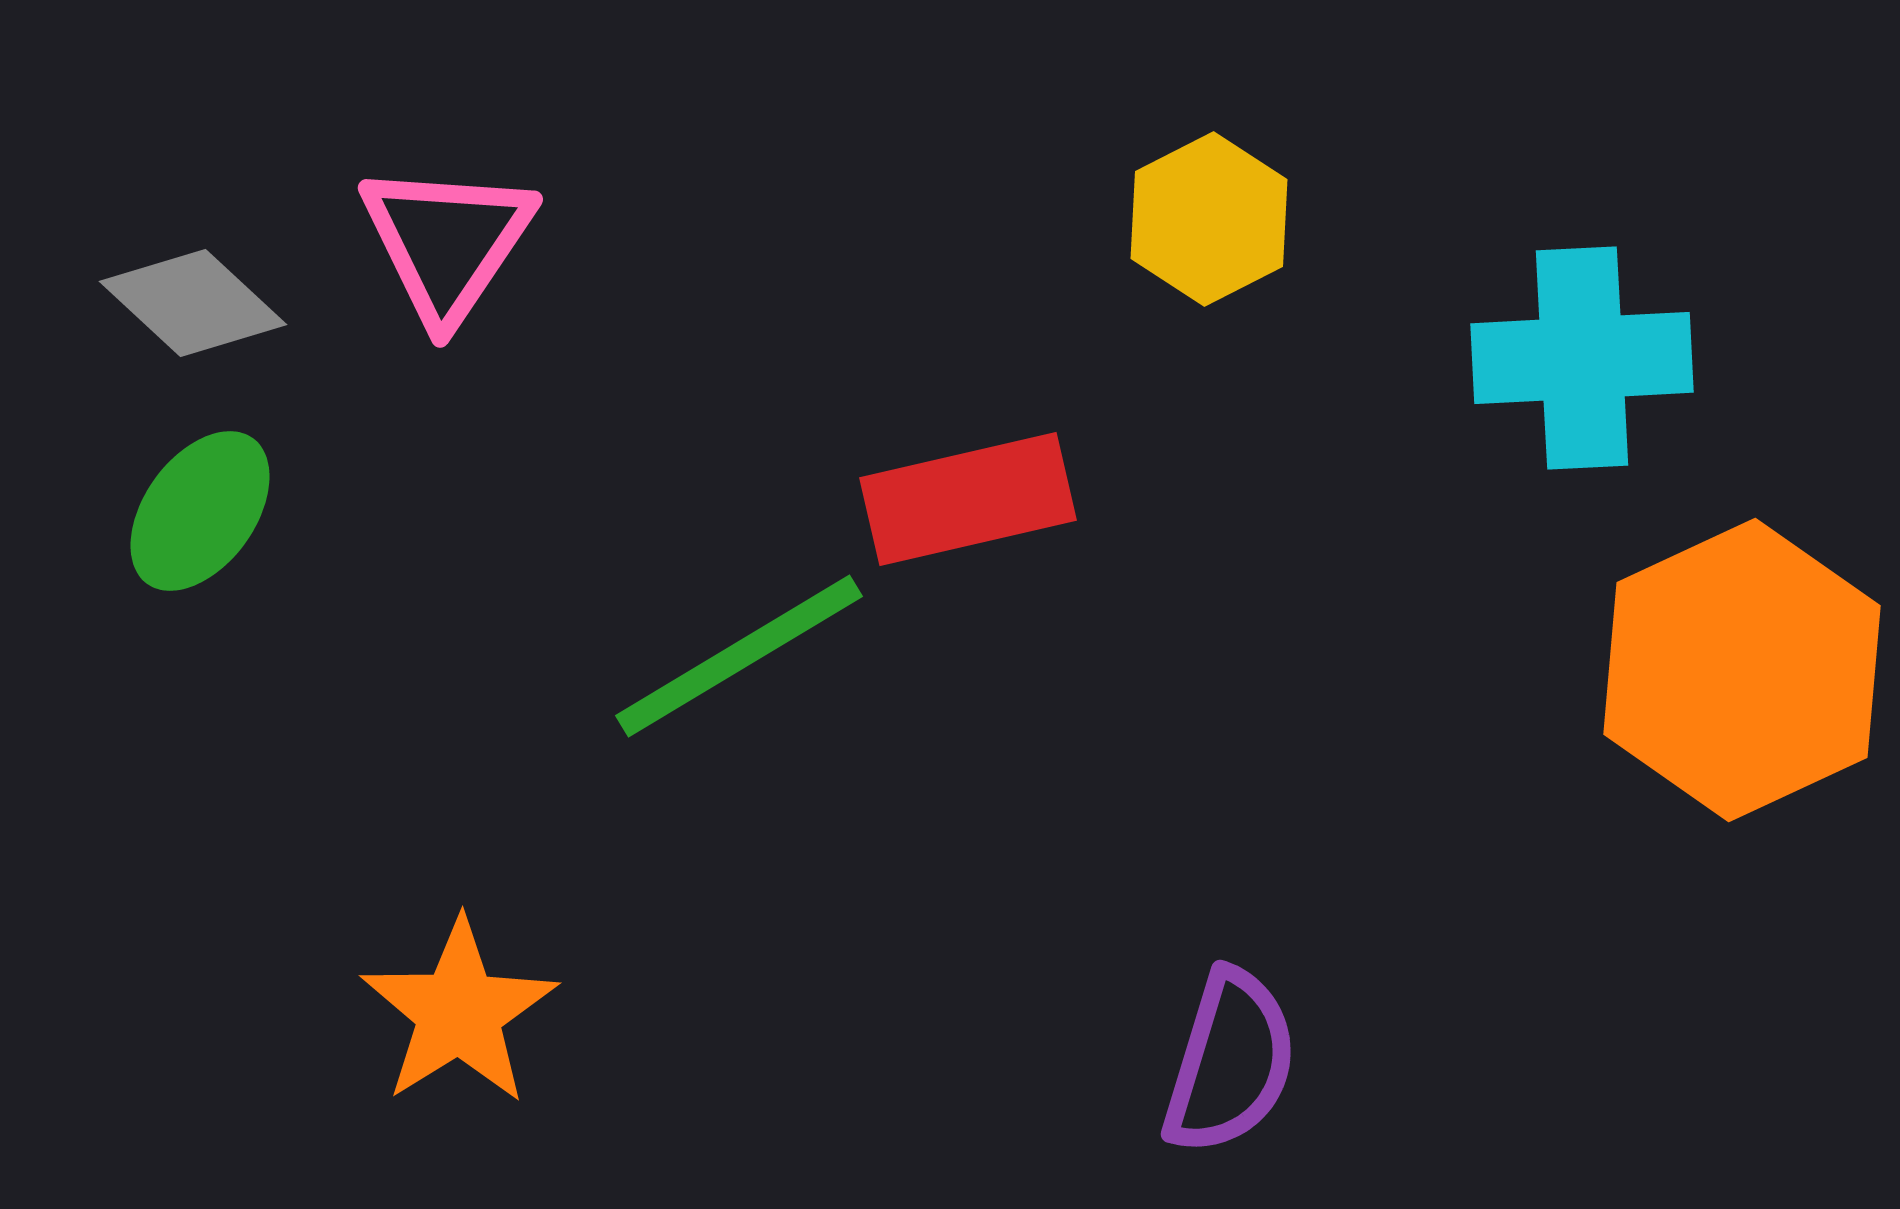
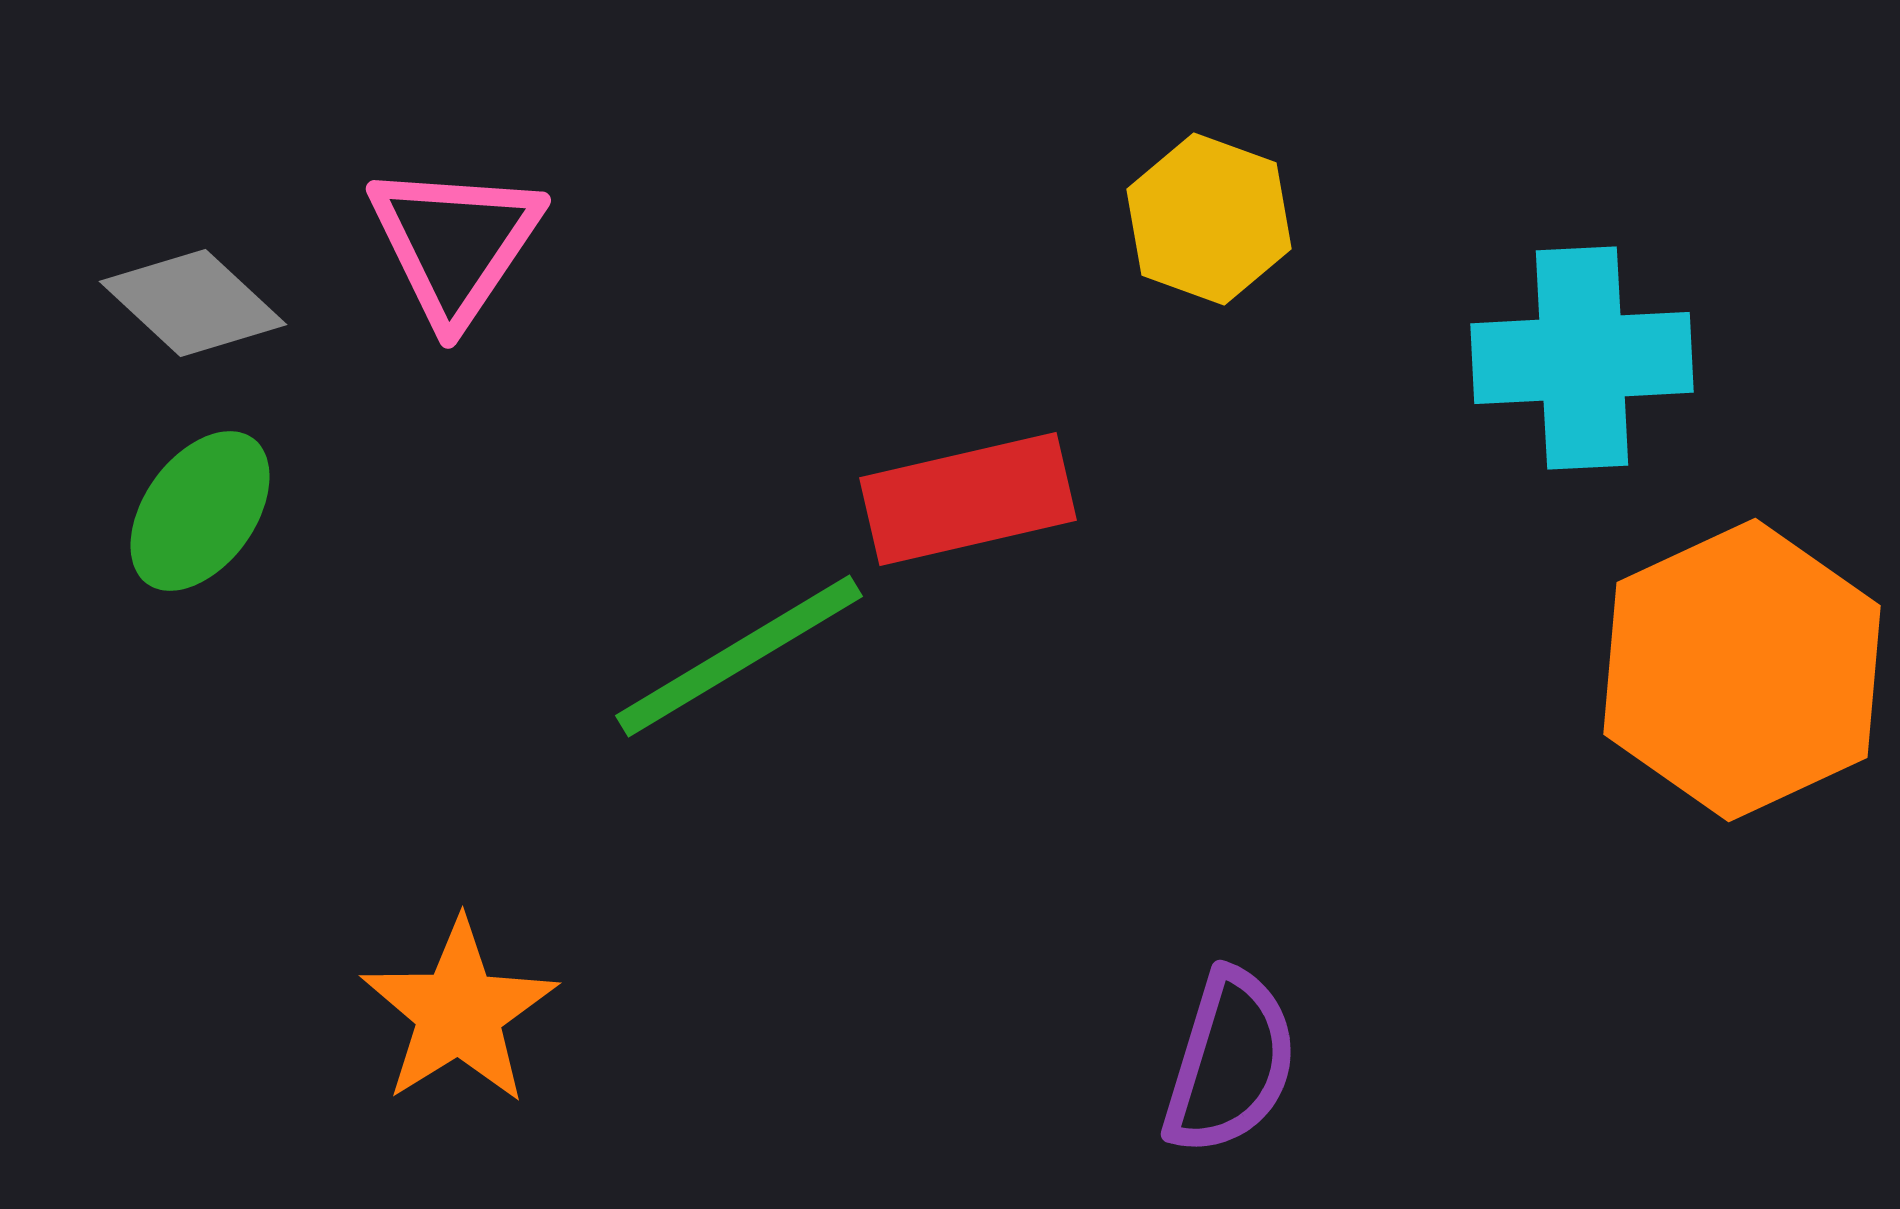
yellow hexagon: rotated 13 degrees counterclockwise
pink triangle: moved 8 px right, 1 px down
